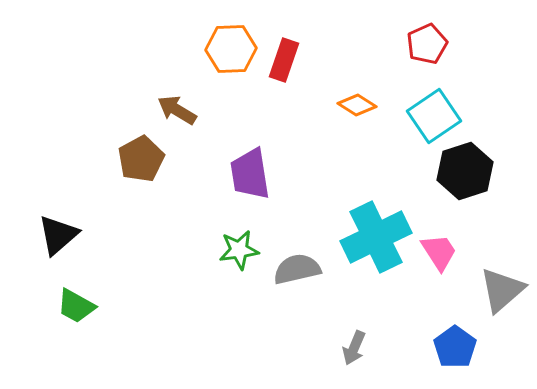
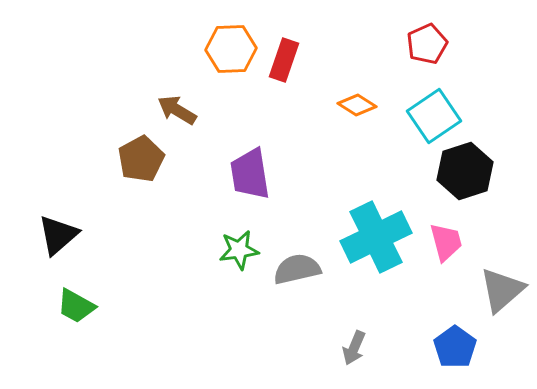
pink trapezoid: moved 7 px right, 10 px up; rotated 18 degrees clockwise
